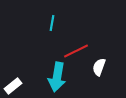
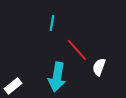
red line: moved 1 px right, 1 px up; rotated 75 degrees clockwise
